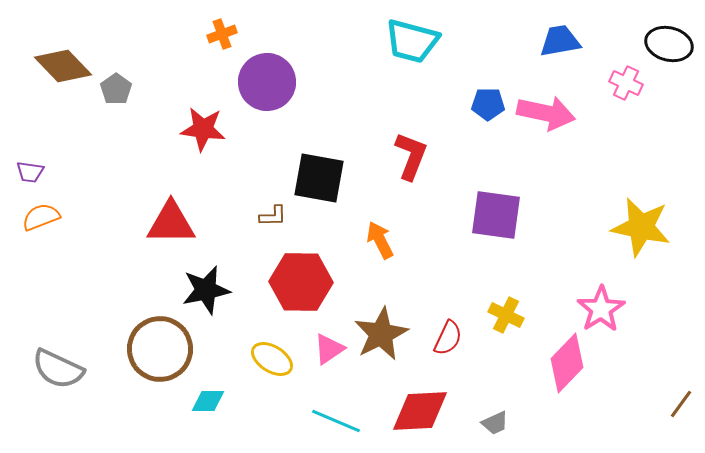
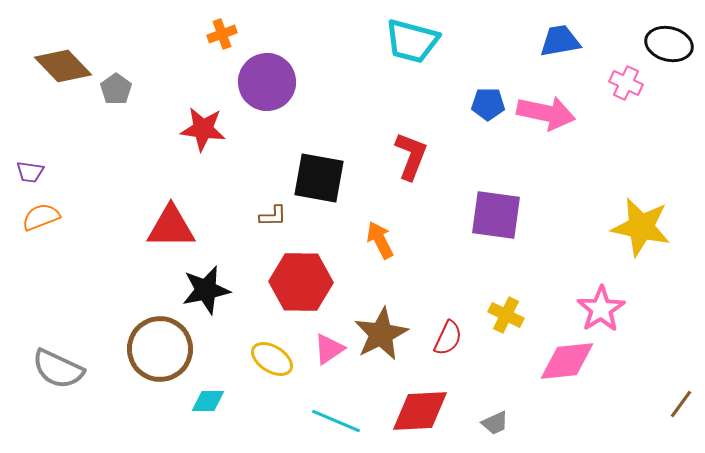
red triangle: moved 4 px down
pink diamond: moved 2 px up; rotated 40 degrees clockwise
